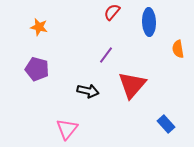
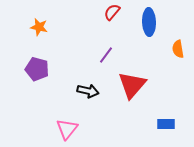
blue rectangle: rotated 48 degrees counterclockwise
